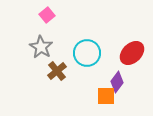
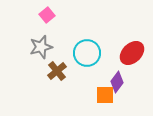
gray star: rotated 25 degrees clockwise
orange square: moved 1 px left, 1 px up
